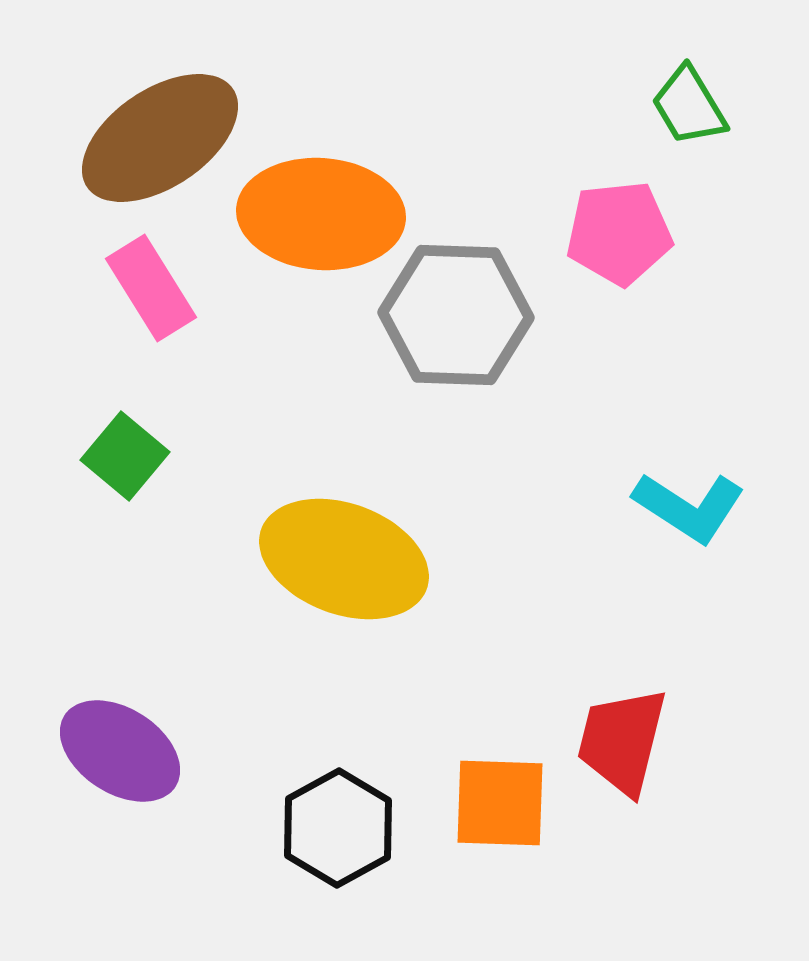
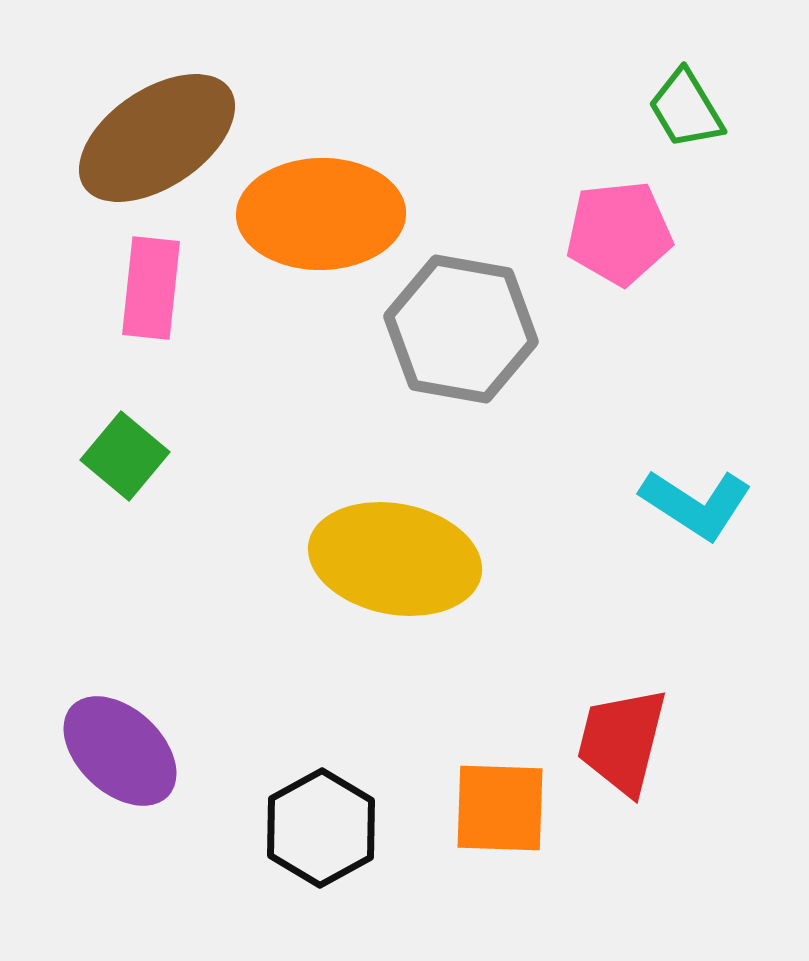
green trapezoid: moved 3 px left, 3 px down
brown ellipse: moved 3 px left
orange ellipse: rotated 5 degrees counterclockwise
pink rectangle: rotated 38 degrees clockwise
gray hexagon: moved 5 px right, 14 px down; rotated 8 degrees clockwise
cyan L-shape: moved 7 px right, 3 px up
yellow ellipse: moved 51 px right; rotated 9 degrees counterclockwise
purple ellipse: rotated 10 degrees clockwise
orange square: moved 5 px down
black hexagon: moved 17 px left
